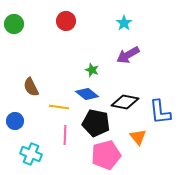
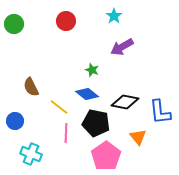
cyan star: moved 10 px left, 7 px up
purple arrow: moved 6 px left, 8 px up
yellow line: rotated 30 degrees clockwise
pink line: moved 1 px right, 2 px up
pink pentagon: moved 1 px down; rotated 20 degrees counterclockwise
